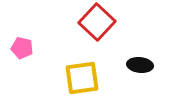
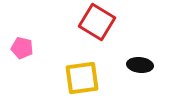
red square: rotated 12 degrees counterclockwise
